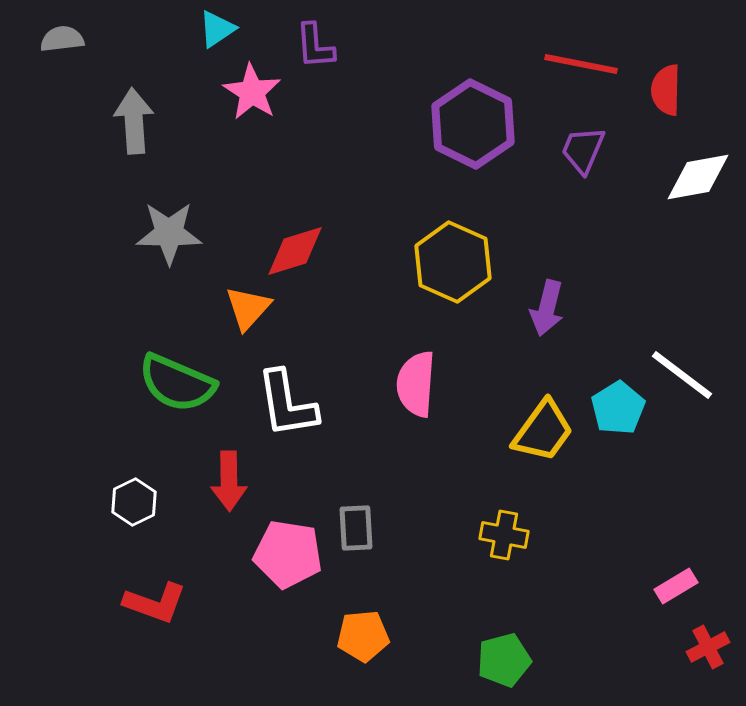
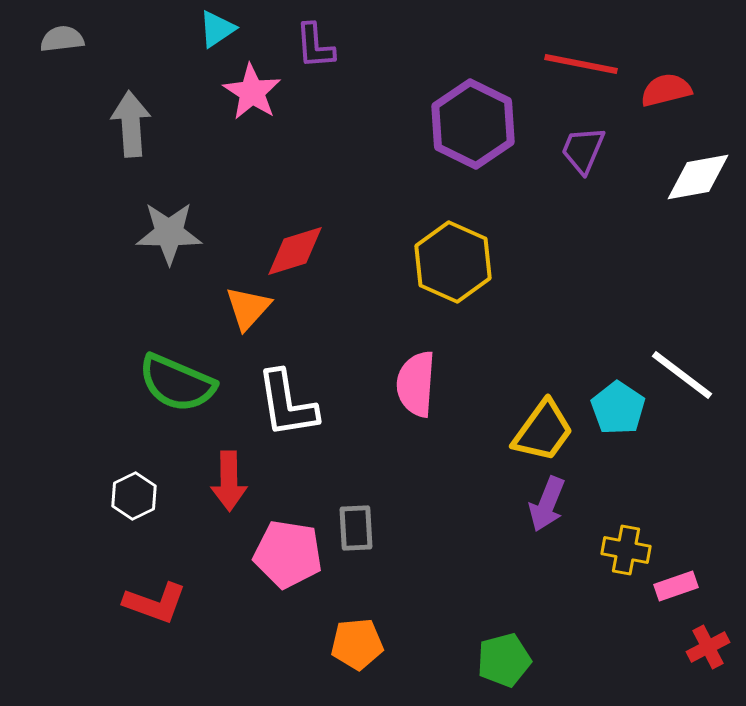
red semicircle: rotated 75 degrees clockwise
gray arrow: moved 3 px left, 3 px down
purple arrow: moved 196 px down; rotated 8 degrees clockwise
cyan pentagon: rotated 6 degrees counterclockwise
white hexagon: moved 6 px up
yellow cross: moved 122 px right, 15 px down
pink rectangle: rotated 12 degrees clockwise
orange pentagon: moved 6 px left, 8 px down
